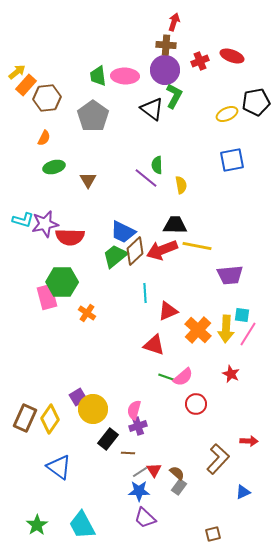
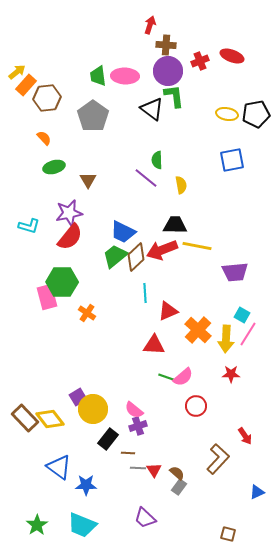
red arrow at (174, 22): moved 24 px left, 3 px down
purple circle at (165, 70): moved 3 px right, 1 px down
green L-shape at (174, 96): rotated 35 degrees counterclockwise
black pentagon at (256, 102): moved 12 px down
yellow ellipse at (227, 114): rotated 35 degrees clockwise
orange semicircle at (44, 138): rotated 70 degrees counterclockwise
green semicircle at (157, 165): moved 5 px up
cyan L-shape at (23, 220): moved 6 px right, 6 px down
purple star at (45, 224): moved 24 px right, 11 px up
red semicircle at (70, 237): rotated 52 degrees counterclockwise
brown diamond at (135, 251): moved 1 px right, 6 px down
purple trapezoid at (230, 275): moved 5 px right, 3 px up
cyan square at (242, 315): rotated 21 degrees clockwise
yellow arrow at (226, 329): moved 10 px down
red triangle at (154, 345): rotated 15 degrees counterclockwise
red star at (231, 374): rotated 24 degrees counterclockwise
red circle at (196, 404): moved 2 px down
pink semicircle at (134, 410): rotated 66 degrees counterclockwise
brown rectangle at (25, 418): rotated 68 degrees counterclockwise
yellow diamond at (50, 419): rotated 72 degrees counterclockwise
red arrow at (249, 441): moved 4 px left, 5 px up; rotated 54 degrees clockwise
gray line at (140, 472): moved 2 px left, 4 px up; rotated 35 degrees clockwise
blue star at (139, 491): moved 53 px left, 6 px up
blue triangle at (243, 492): moved 14 px right
cyan trapezoid at (82, 525): rotated 40 degrees counterclockwise
brown square at (213, 534): moved 15 px right; rotated 28 degrees clockwise
